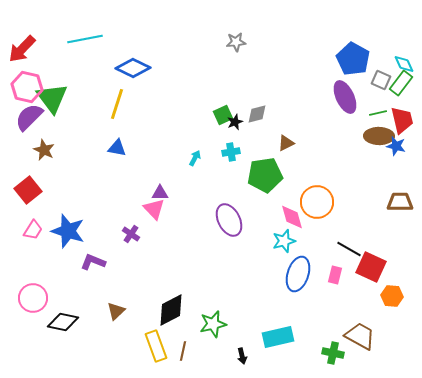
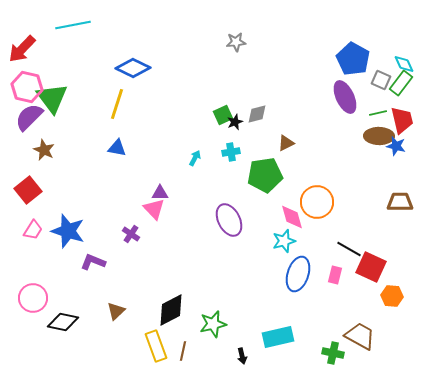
cyan line at (85, 39): moved 12 px left, 14 px up
